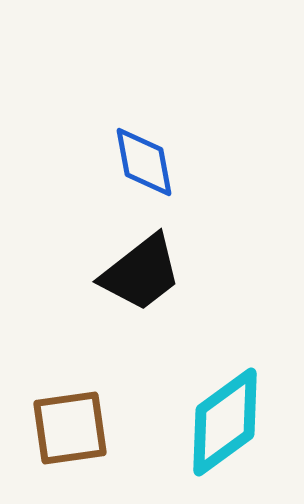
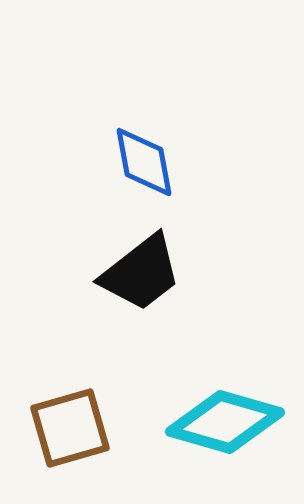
cyan diamond: rotated 52 degrees clockwise
brown square: rotated 8 degrees counterclockwise
